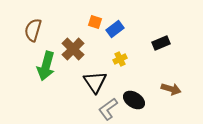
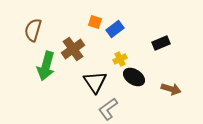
brown cross: rotated 10 degrees clockwise
black ellipse: moved 23 px up
